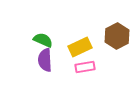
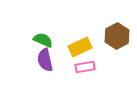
purple semicircle: rotated 10 degrees counterclockwise
